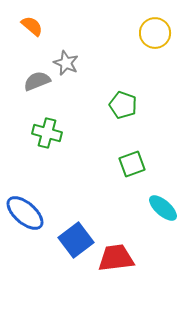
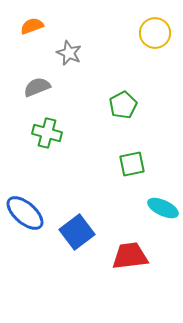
orange semicircle: rotated 60 degrees counterclockwise
gray star: moved 3 px right, 10 px up
gray semicircle: moved 6 px down
green pentagon: rotated 24 degrees clockwise
green square: rotated 8 degrees clockwise
cyan ellipse: rotated 16 degrees counterclockwise
blue square: moved 1 px right, 8 px up
red trapezoid: moved 14 px right, 2 px up
